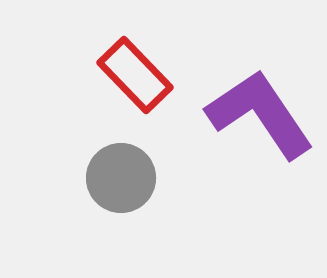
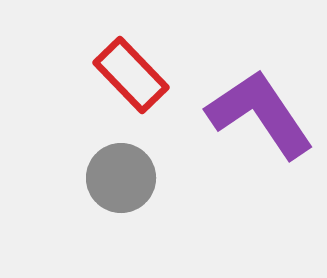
red rectangle: moved 4 px left
